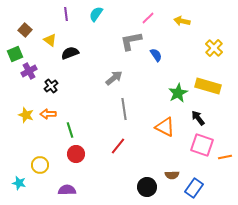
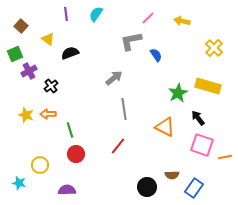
brown square: moved 4 px left, 4 px up
yellow triangle: moved 2 px left, 1 px up
